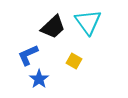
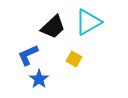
cyan triangle: rotated 36 degrees clockwise
yellow square: moved 2 px up
